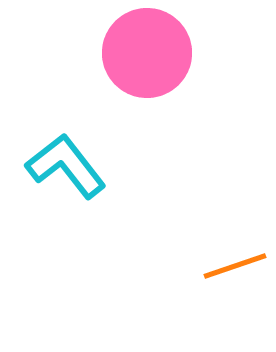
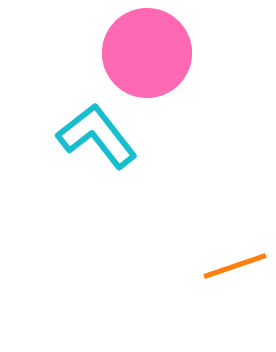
cyan L-shape: moved 31 px right, 30 px up
